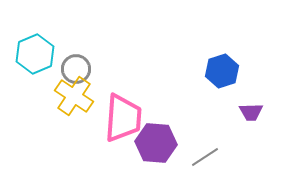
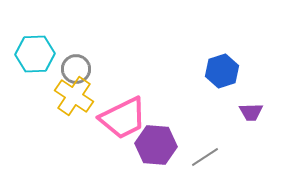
cyan hexagon: rotated 21 degrees clockwise
pink trapezoid: rotated 60 degrees clockwise
purple hexagon: moved 2 px down
